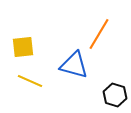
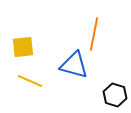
orange line: moved 5 px left; rotated 20 degrees counterclockwise
